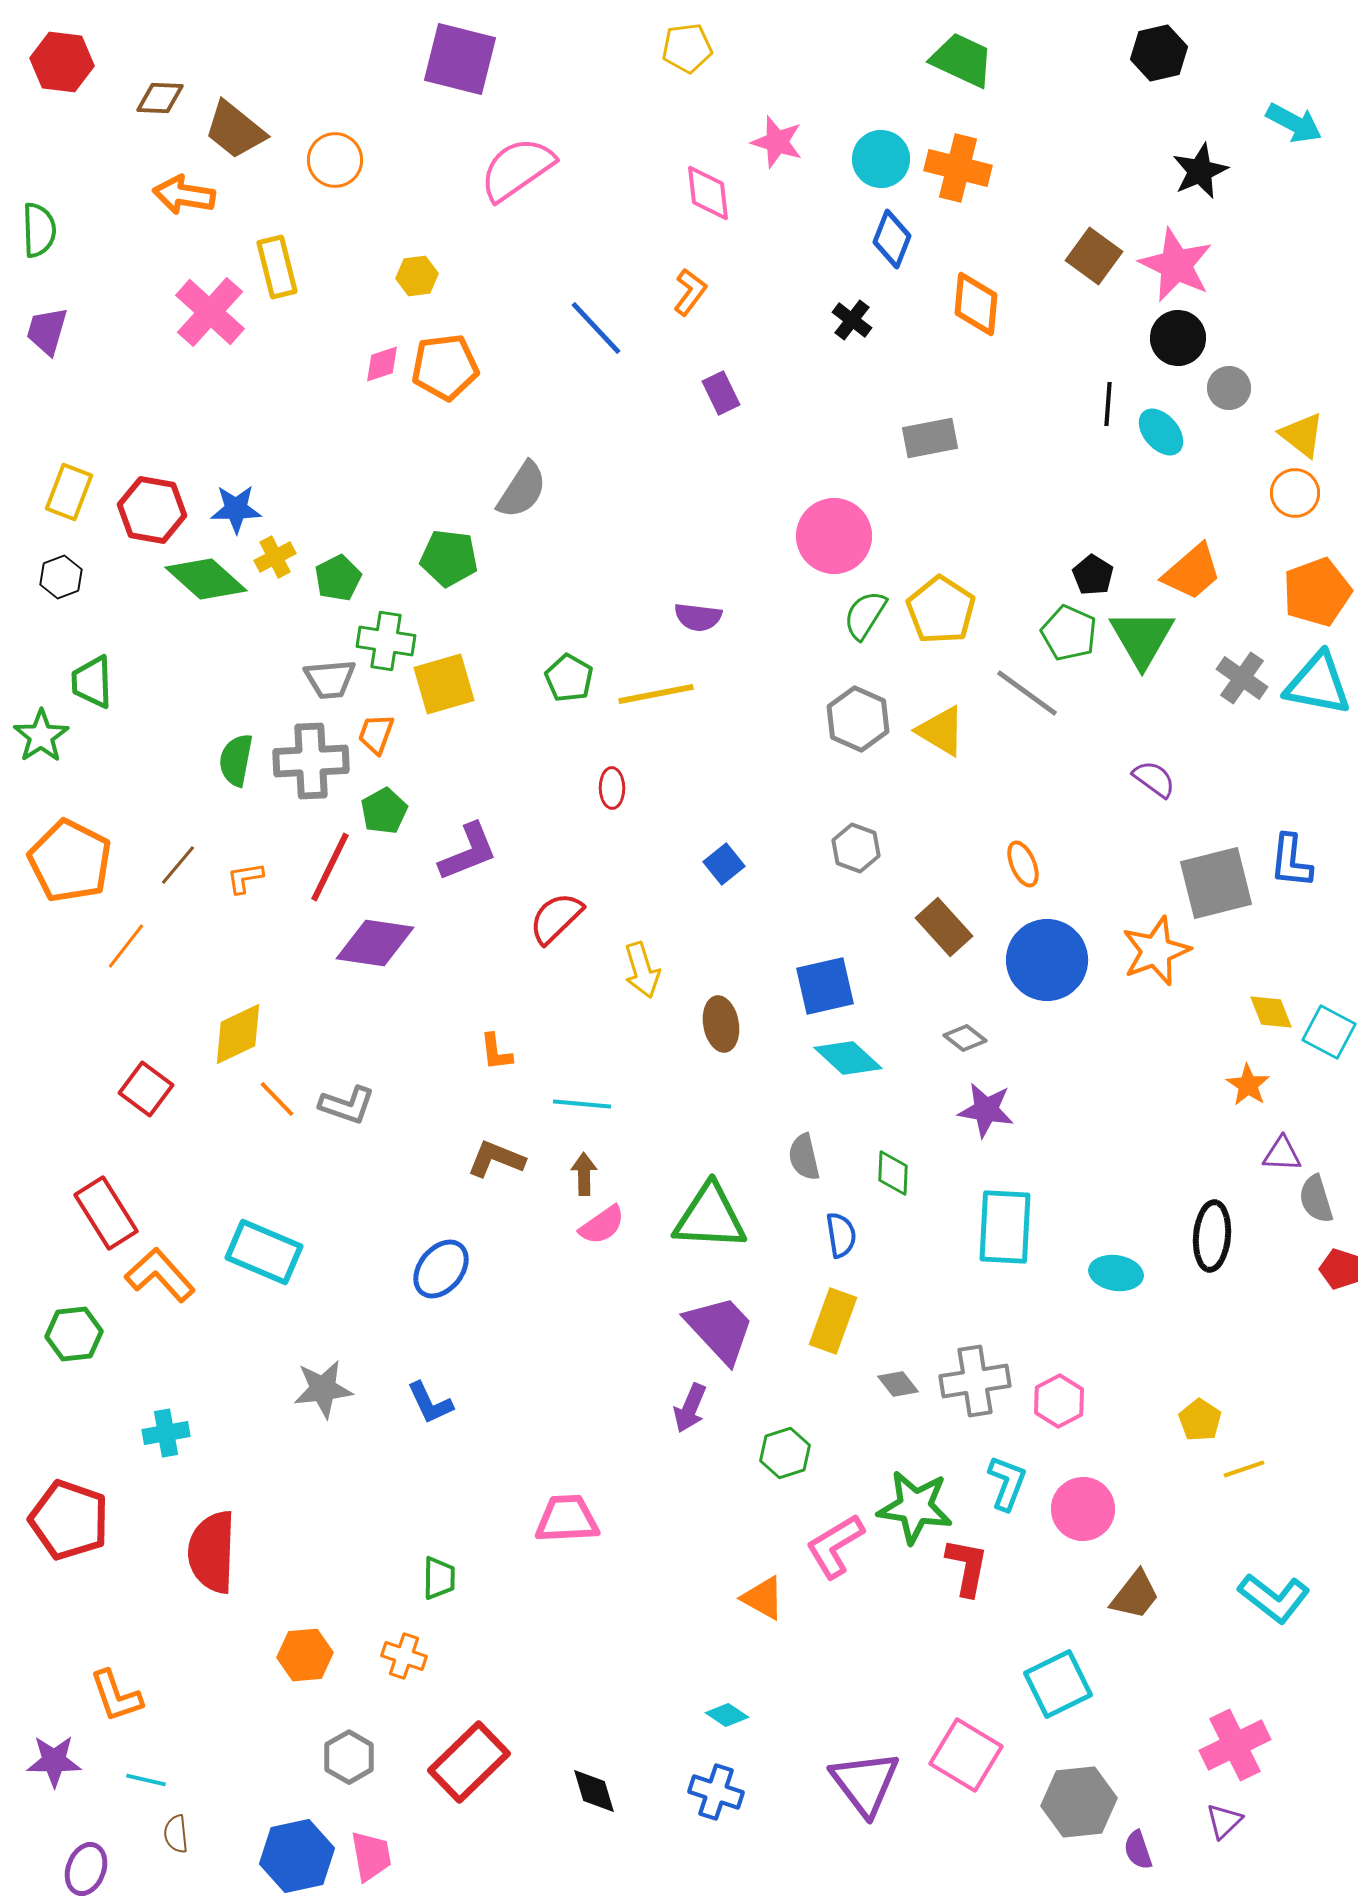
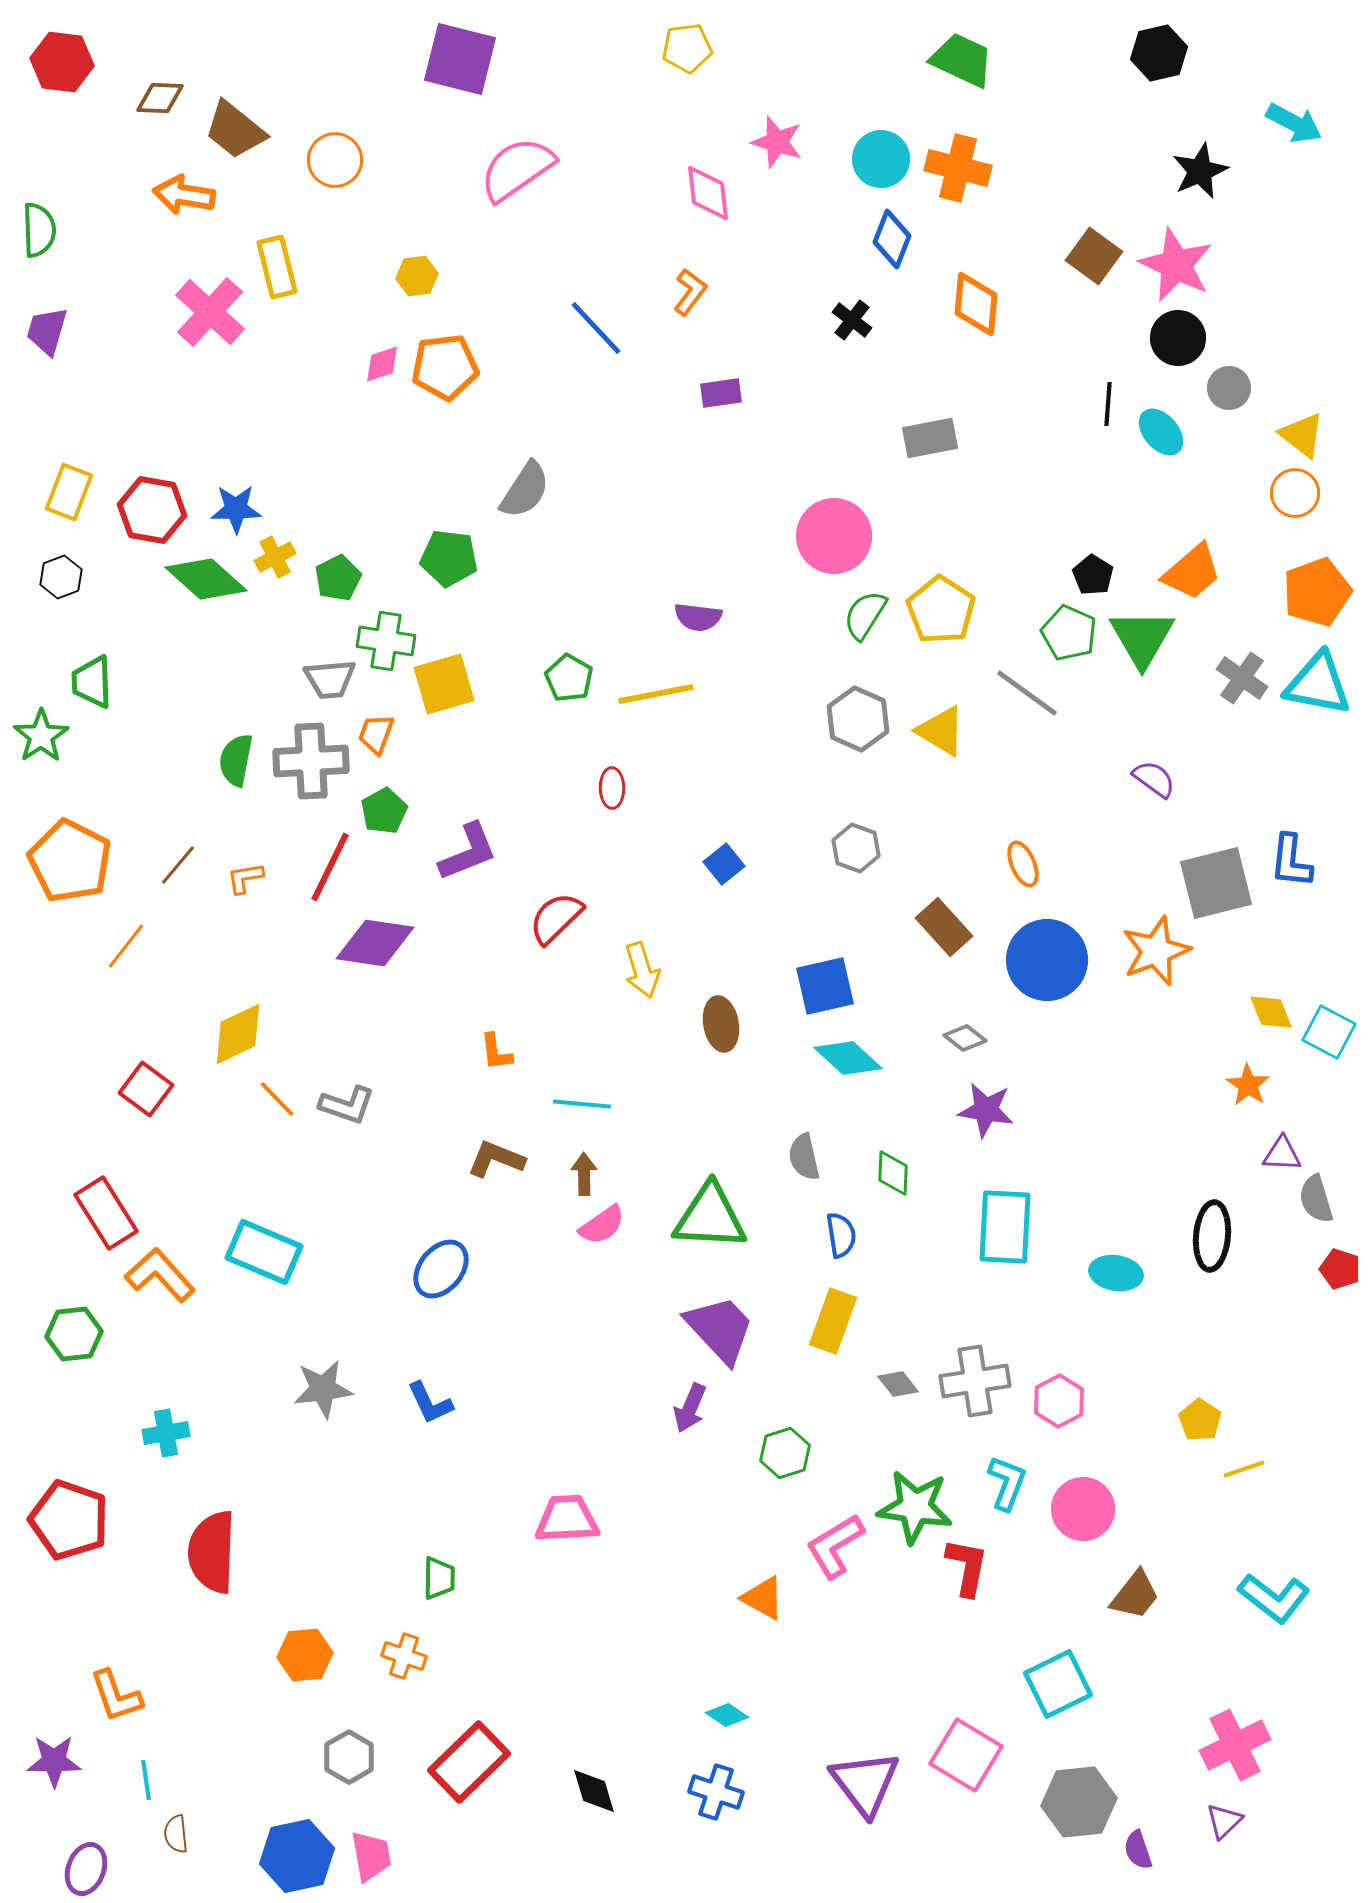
purple rectangle at (721, 393): rotated 72 degrees counterclockwise
gray semicircle at (522, 490): moved 3 px right
cyan line at (146, 1780): rotated 69 degrees clockwise
